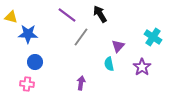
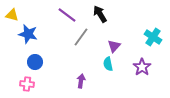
yellow triangle: moved 1 px right, 2 px up
blue star: rotated 12 degrees clockwise
purple triangle: moved 4 px left
cyan semicircle: moved 1 px left
purple arrow: moved 2 px up
